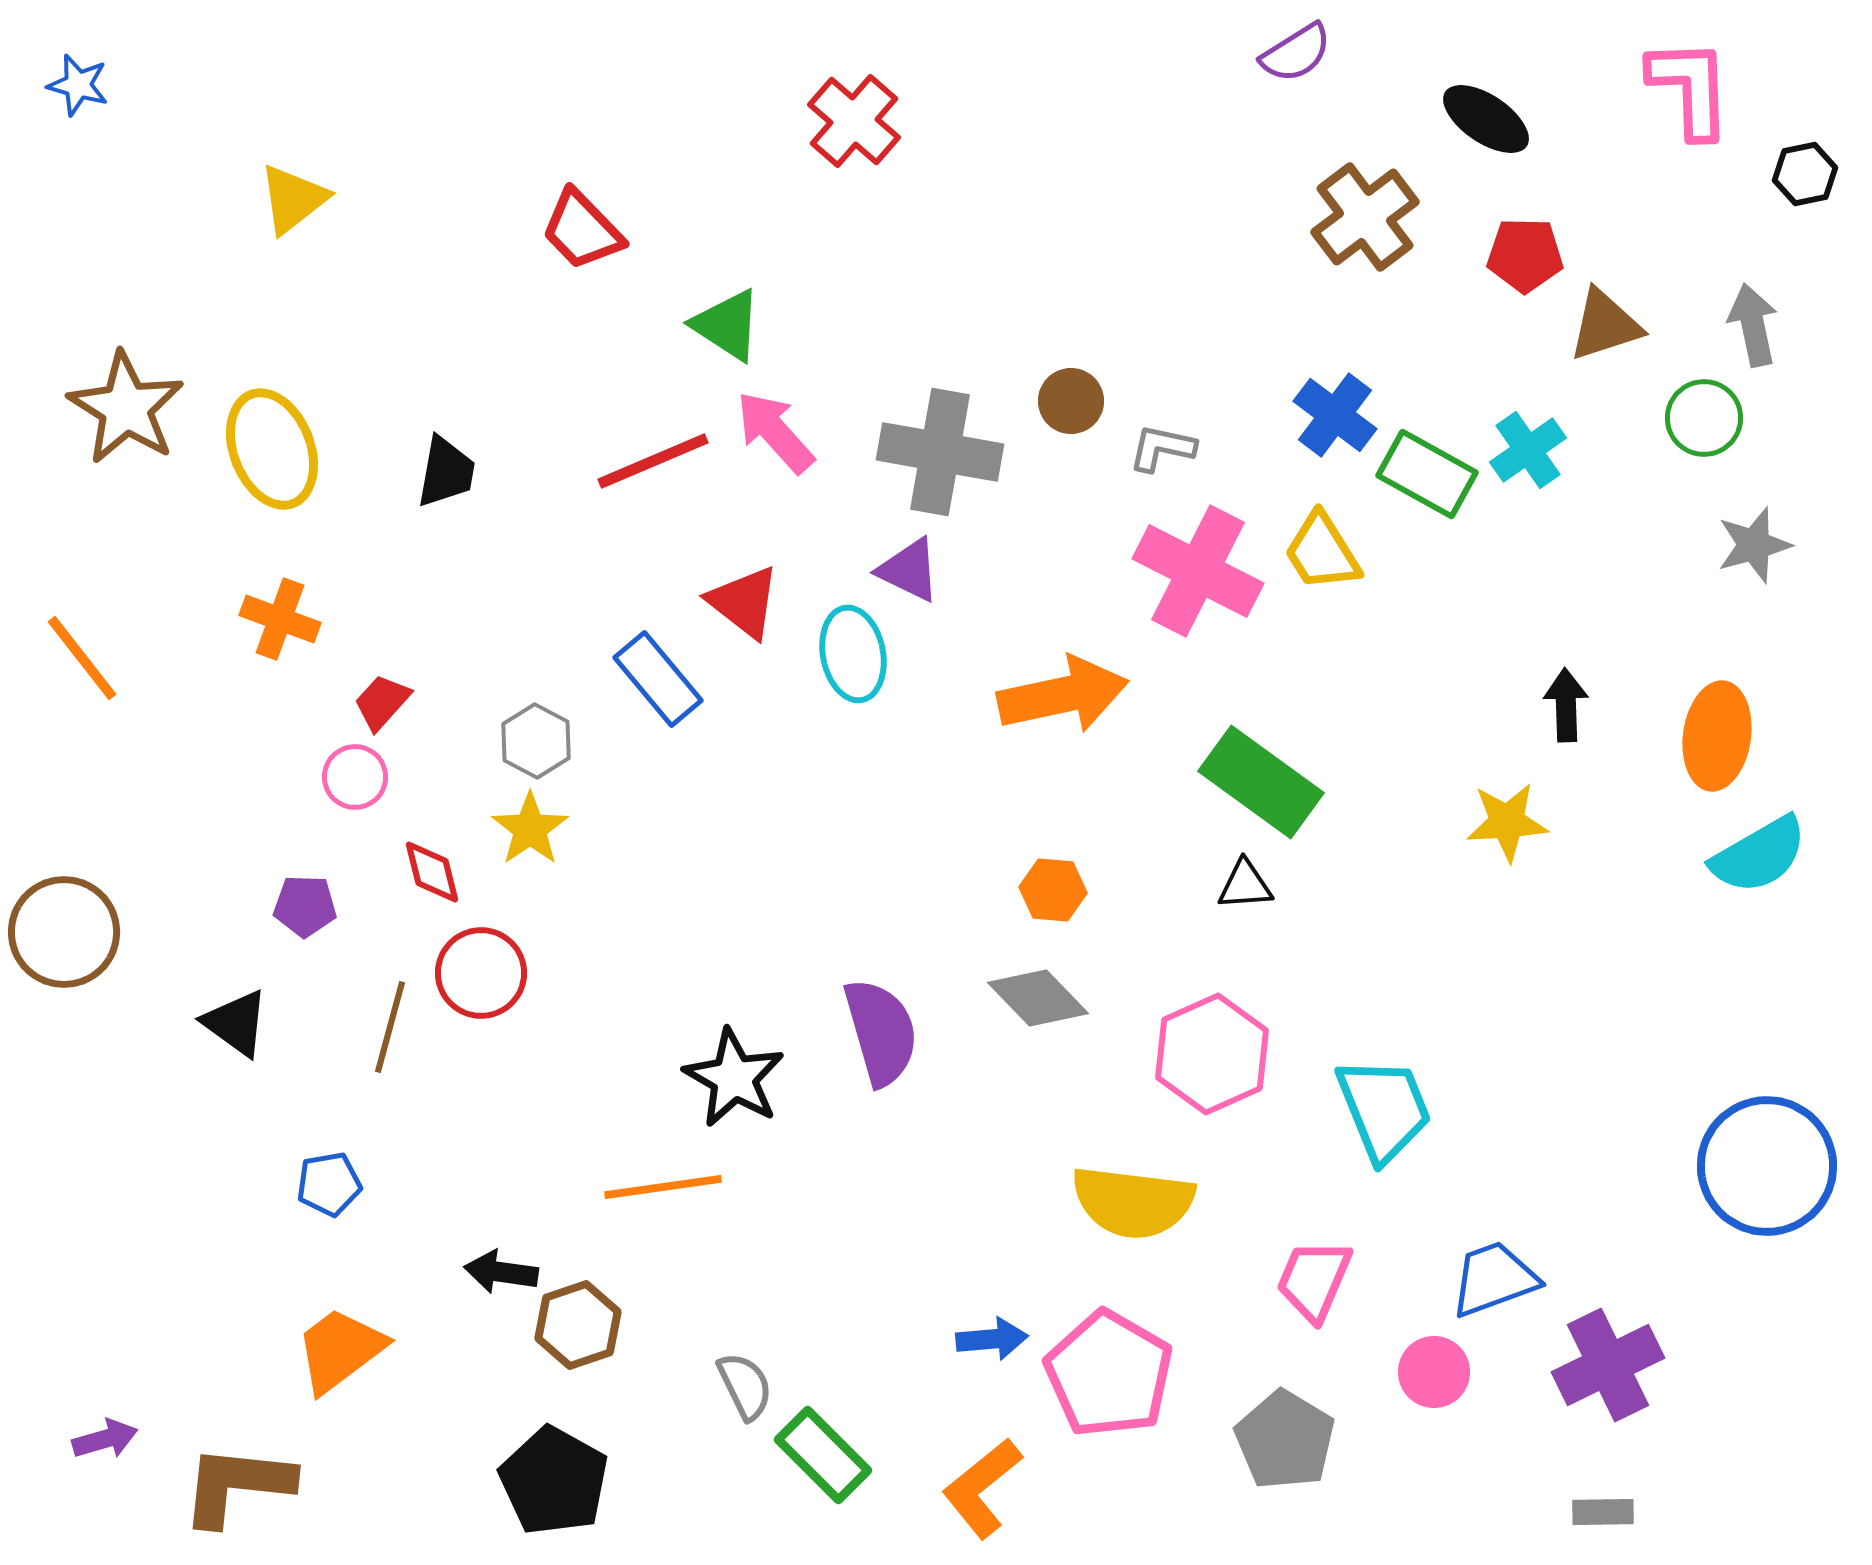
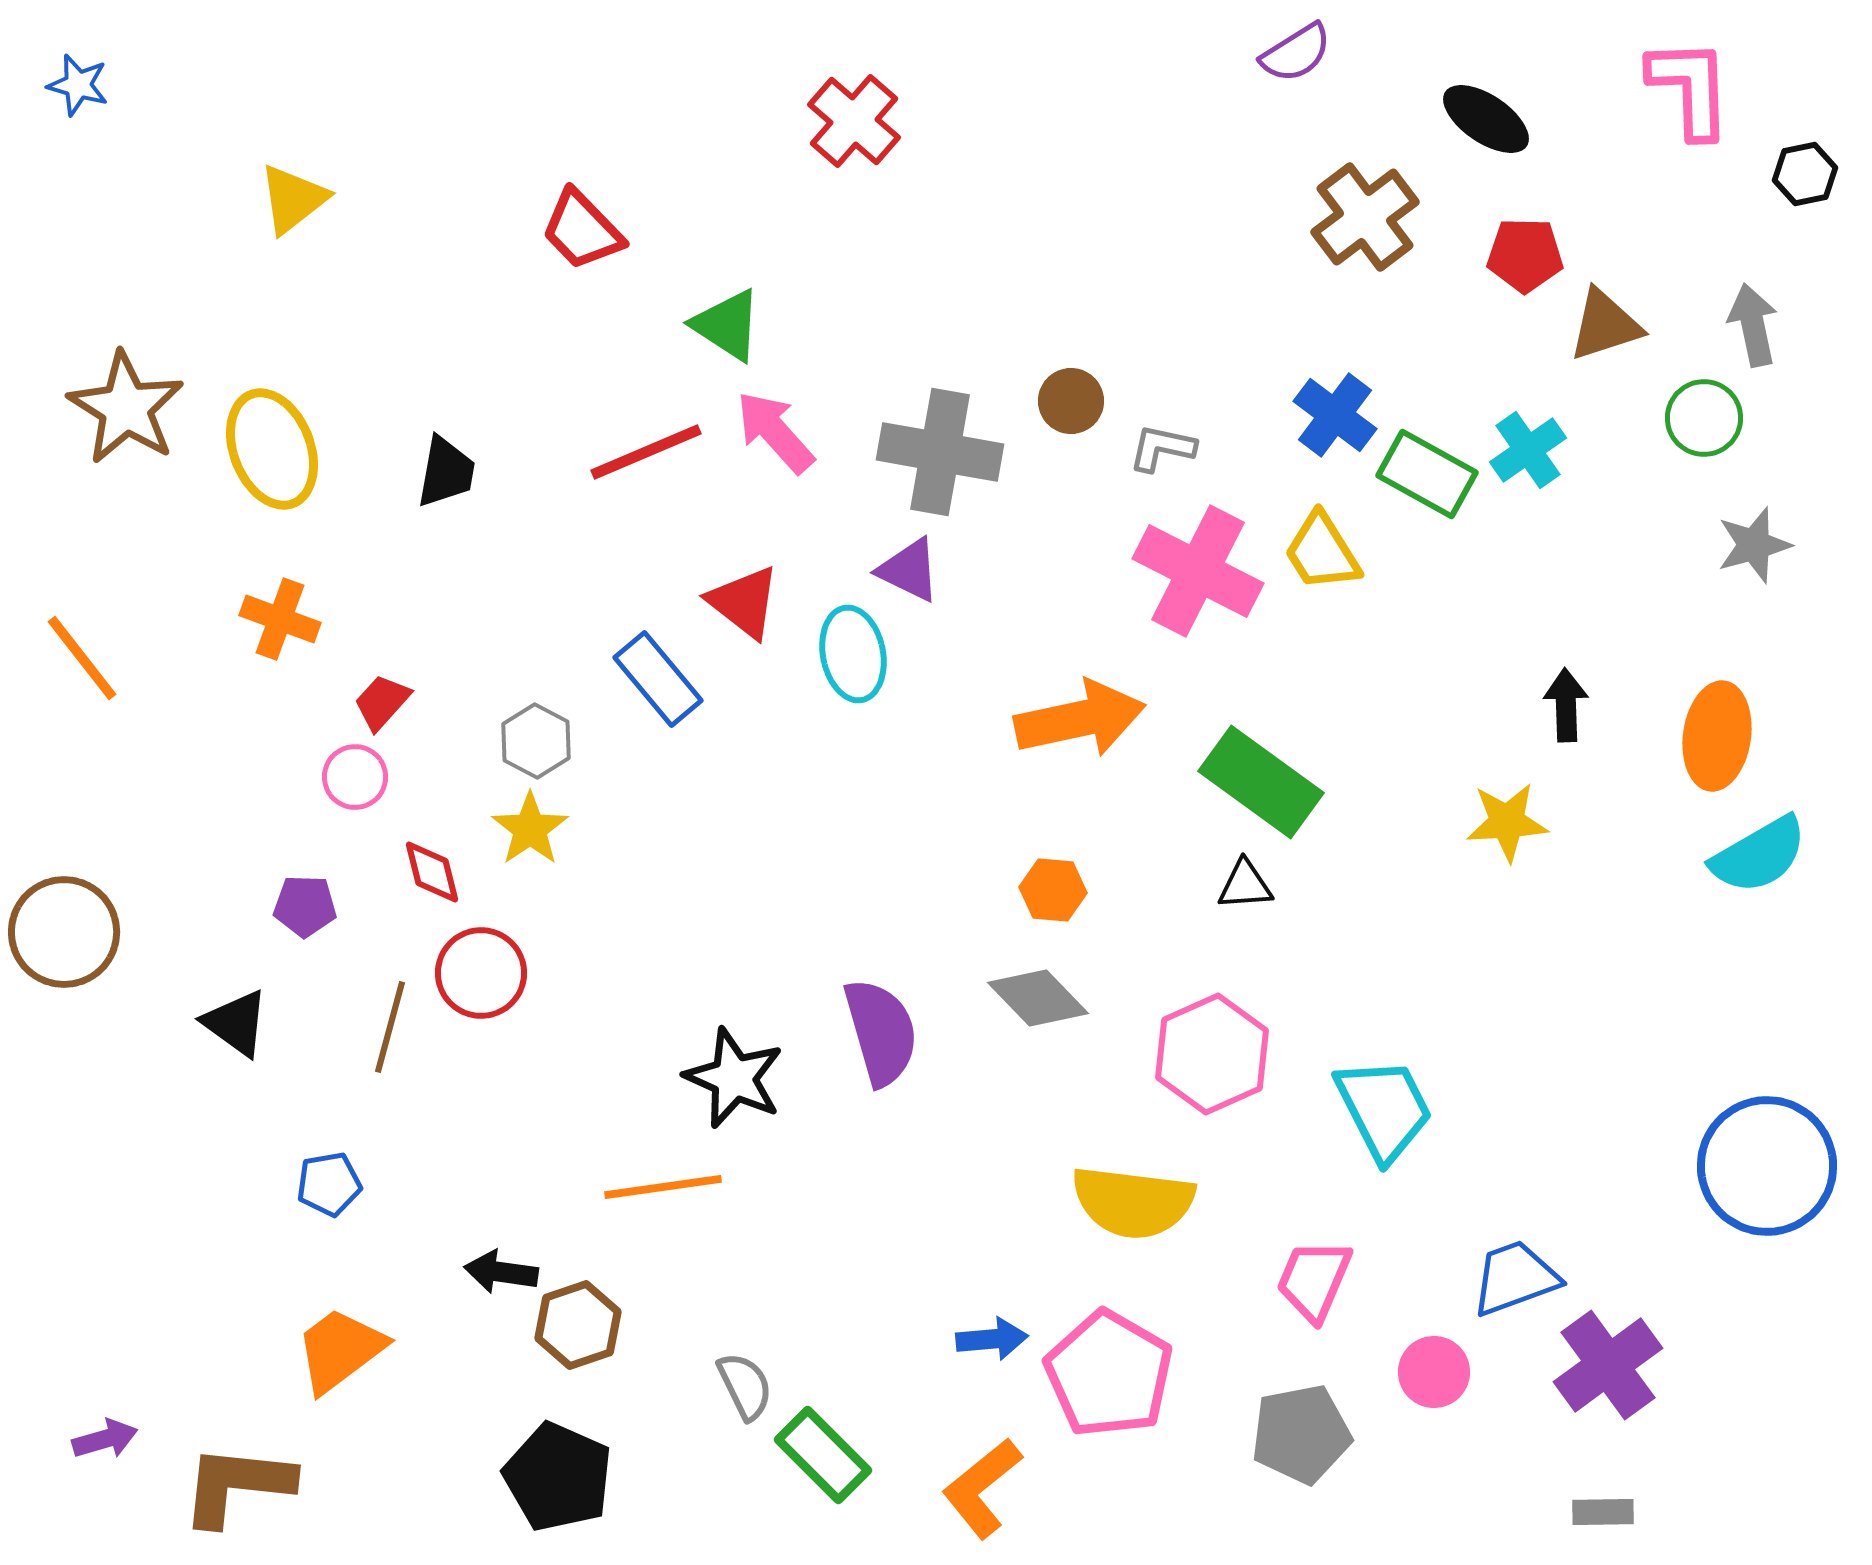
red line at (653, 461): moved 7 px left, 9 px up
orange arrow at (1063, 695): moved 17 px right, 24 px down
black star at (734, 1078): rotated 6 degrees counterclockwise
cyan trapezoid at (1384, 1109): rotated 5 degrees counterclockwise
blue trapezoid at (1494, 1279): moved 21 px right, 1 px up
purple cross at (1608, 1365): rotated 10 degrees counterclockwise
gray pentagon at (1285, 1440): moved 16 px right, 6 px up; rotated 30 degrees clockwise
black pentagon at (554, 1481): moved 4 px right, 4 px up; rotated 5 degrees counterclockwise
